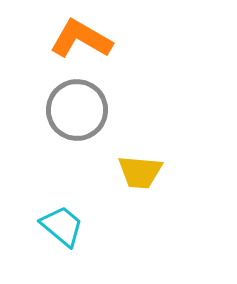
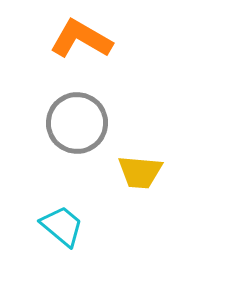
gray circle: moved 13 px down
